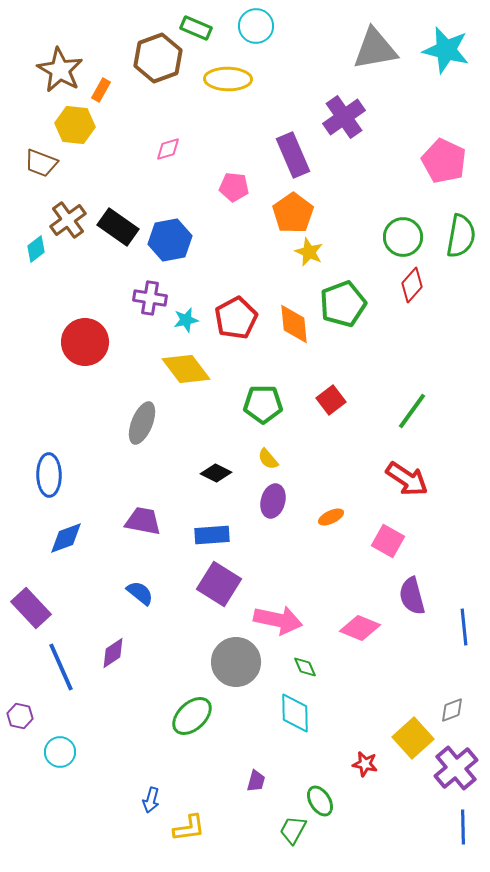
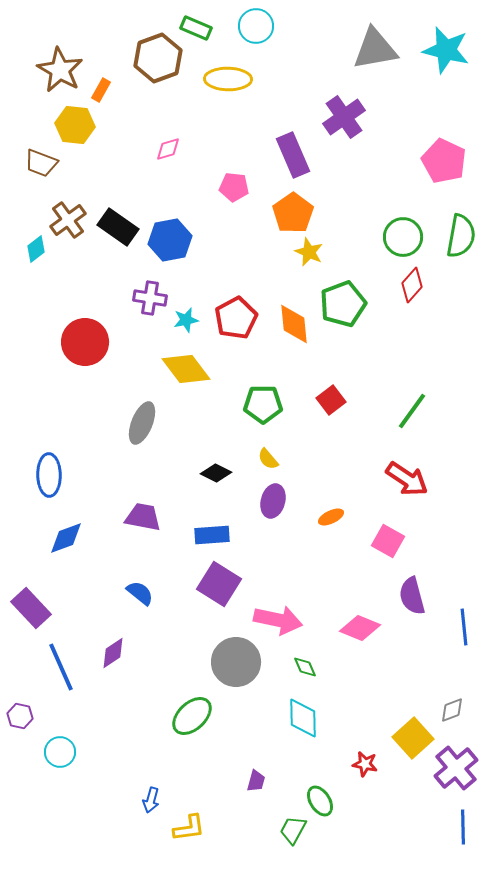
purple trapezoid at (143, 521): moved 4 px up
cyan diamond at (295, 713): moved 8 px right, 5 px down
